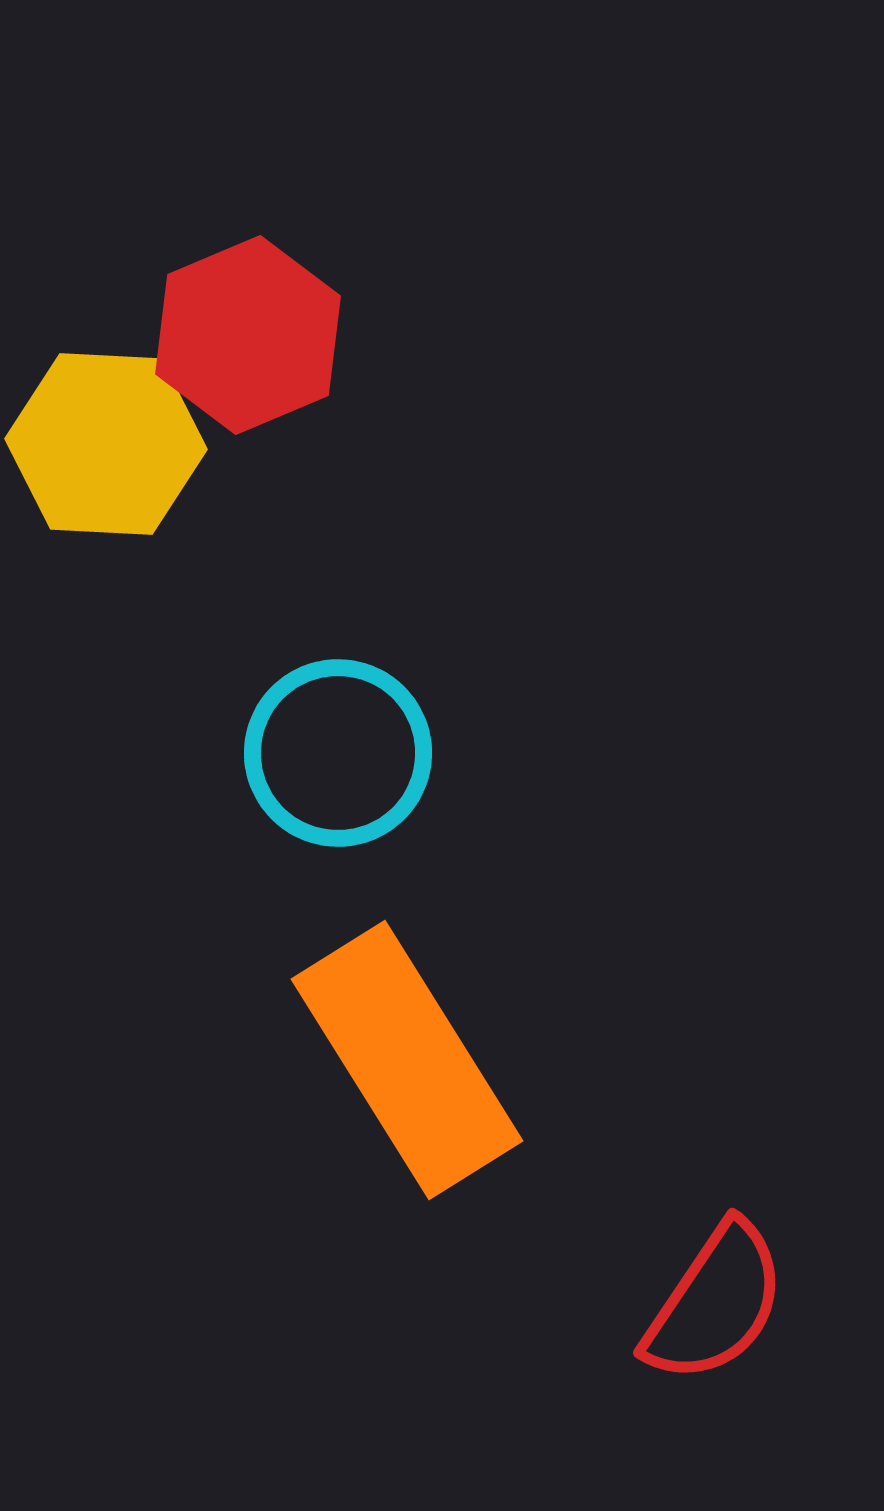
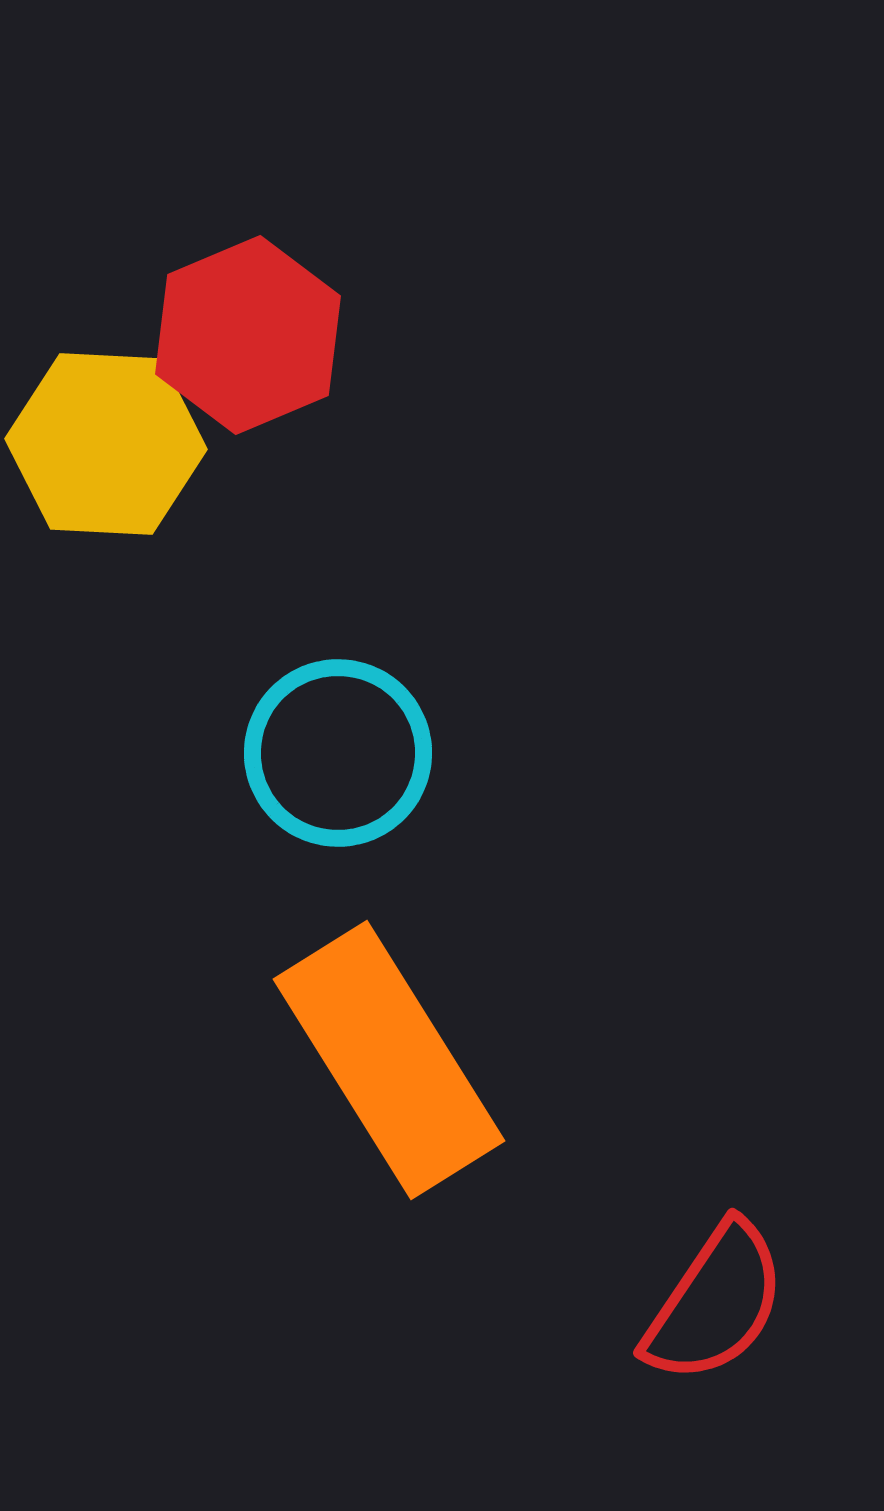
orange rectangle: moved 18 px left
